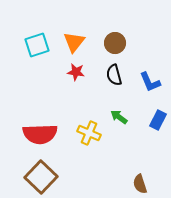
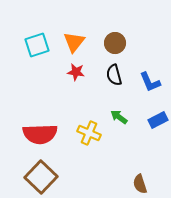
blue rectangle: rotated 36 degrees clockwise
